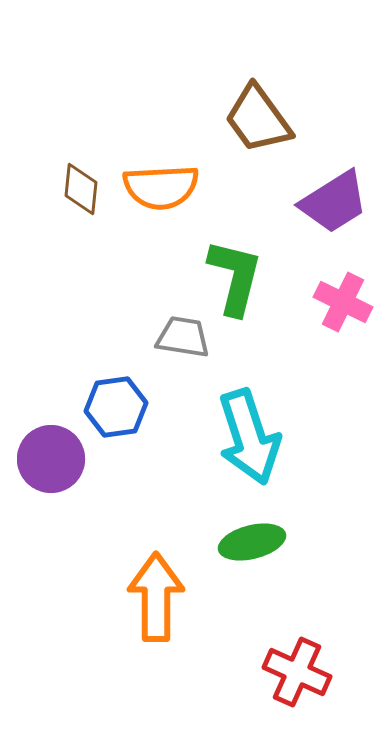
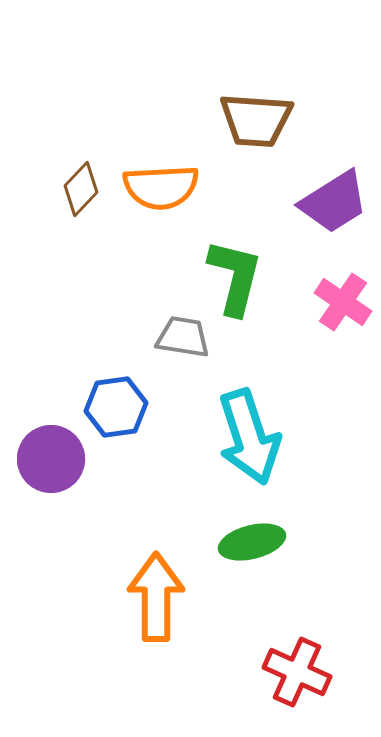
brown trapezoid: moved 2 px left, 1 px down; rotated 50 degrees counterclockwise
brown diamond: rotated 38 degrees clockwise
pink cross: rotated 8 degrees clockwise
